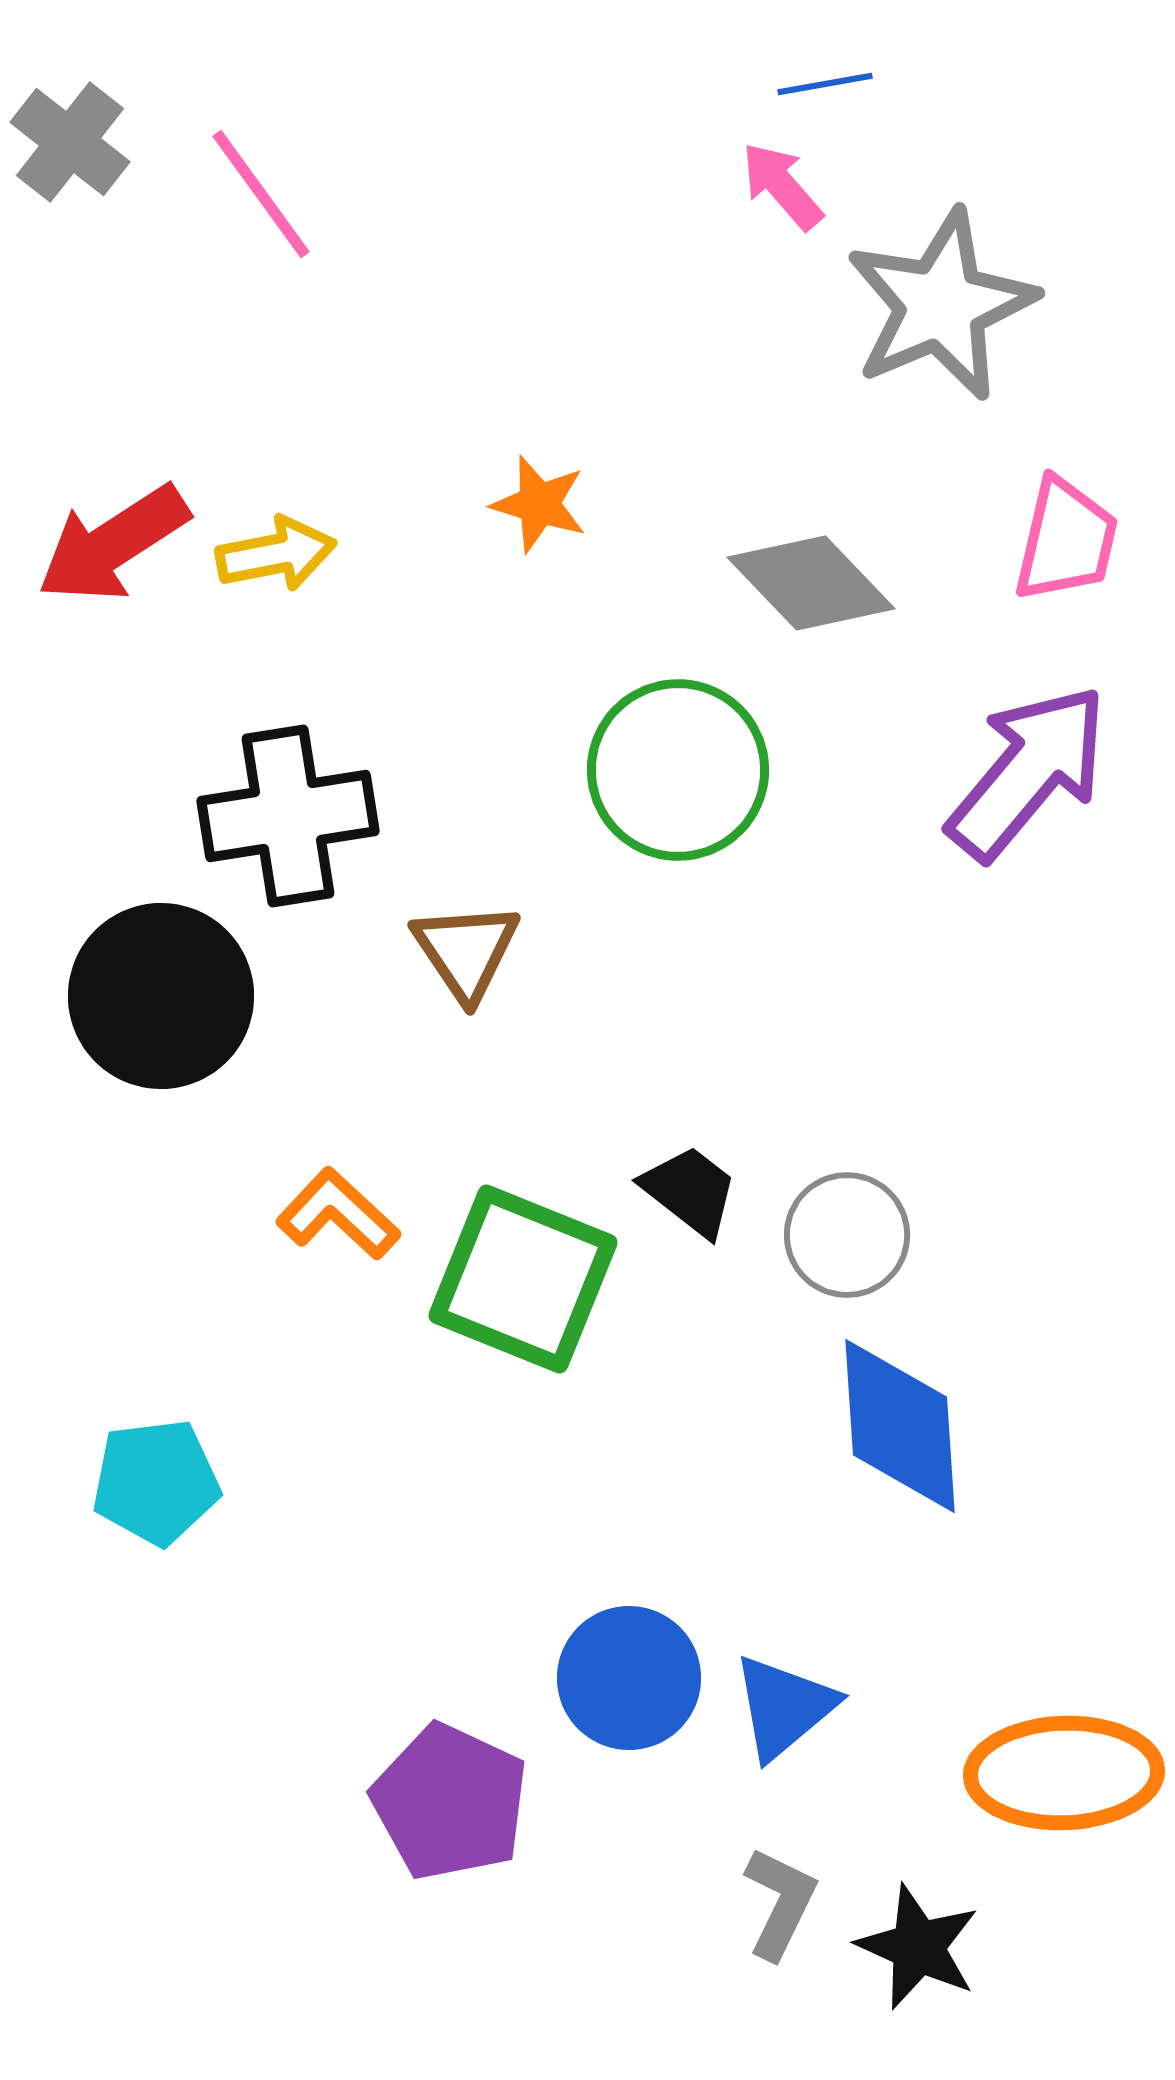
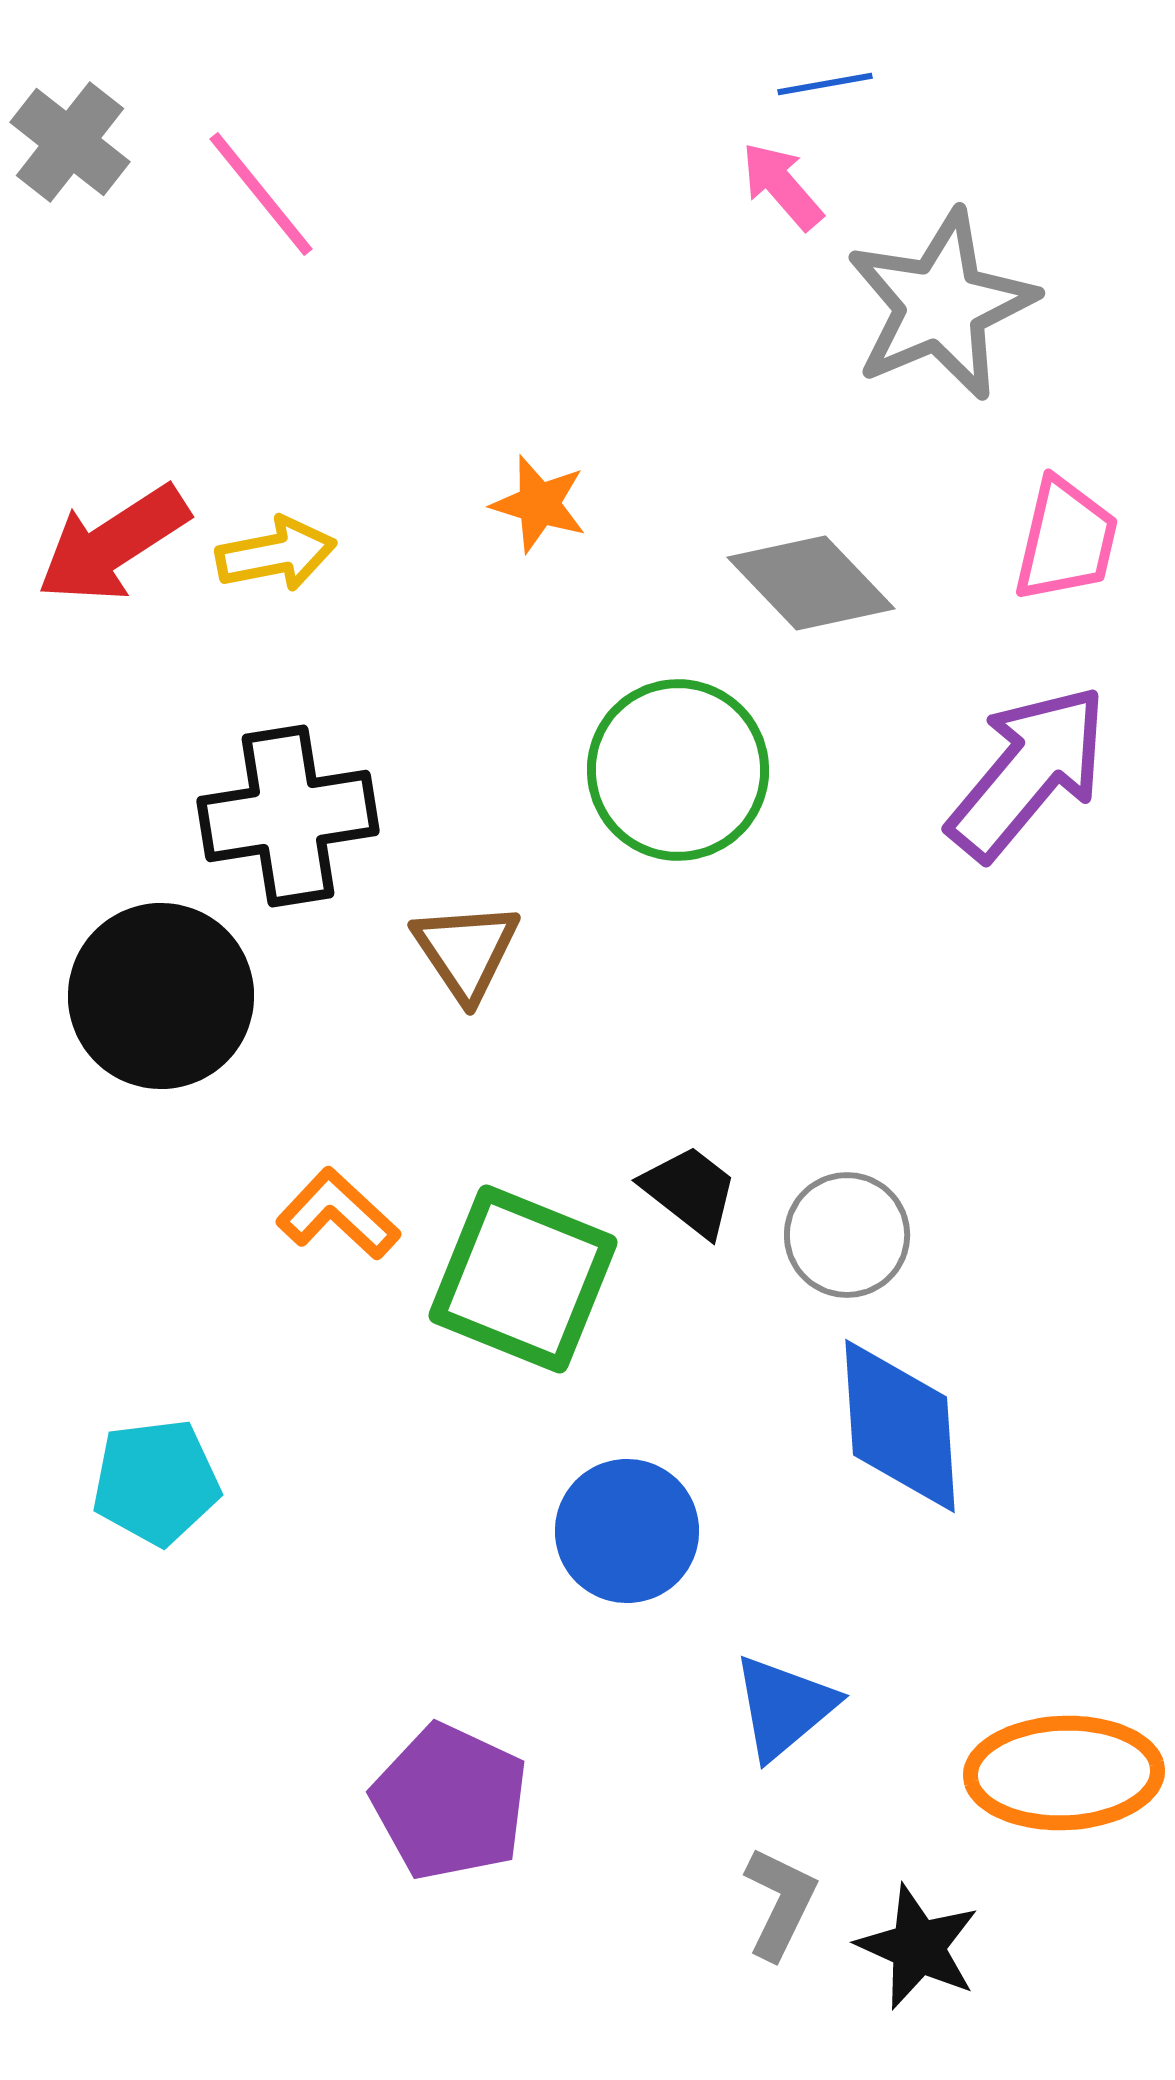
pink line: rotated 3 degrees counterclockwise
blue circle: moved 2 px left, 147 px up
